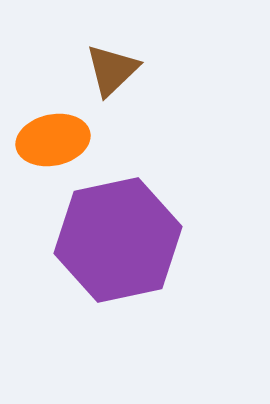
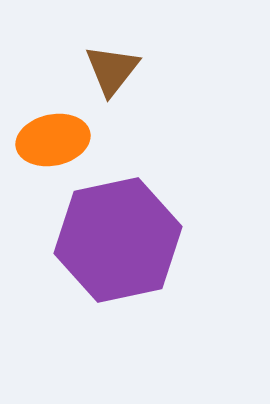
brown triangle: rotated 8 degrees counterclockwise
